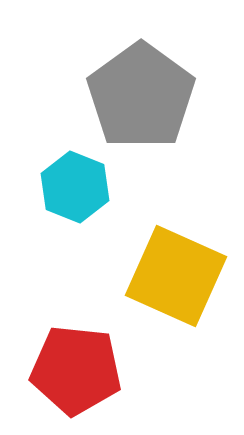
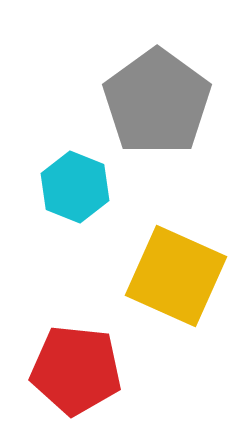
gray pentagon: moved 16 px right, 6 px down
